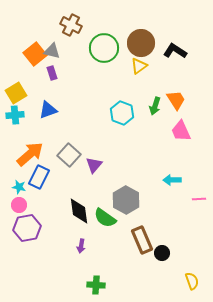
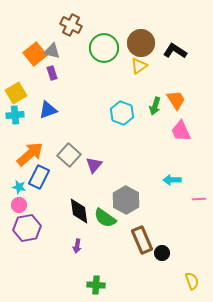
purple arrow: moved 4 px left
